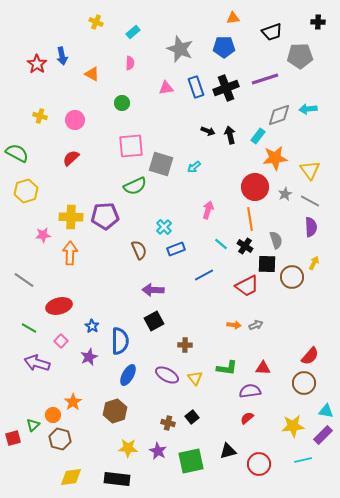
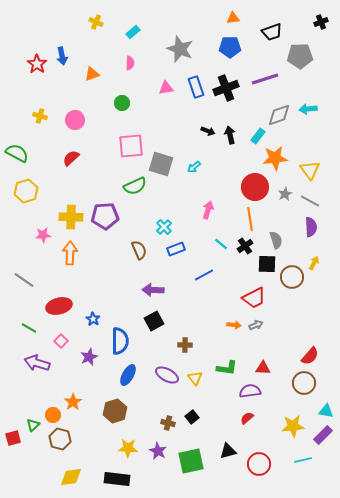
black cross at (318, 22): moved 3 px right; rotated 24 degrees counterclockwise
blue pentagon at (224, 47): moved 6 px right
orange triangle at (92, 74): rotated 49 degrees counterclockwise
black cross at (245, 246): rotated 21 degrees clockwise
red trapezoid at (247, 286): moved 7 px right, 12 px down
blue star at (92, 326): moved 1 px right, 7 px up
